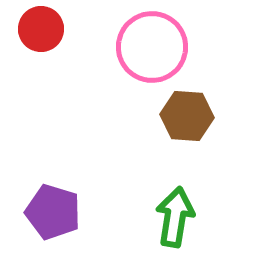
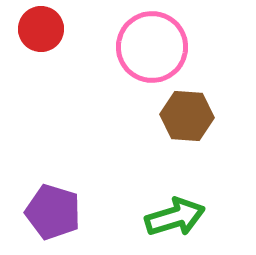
green arrow: rotated 64 degrees clockwise
